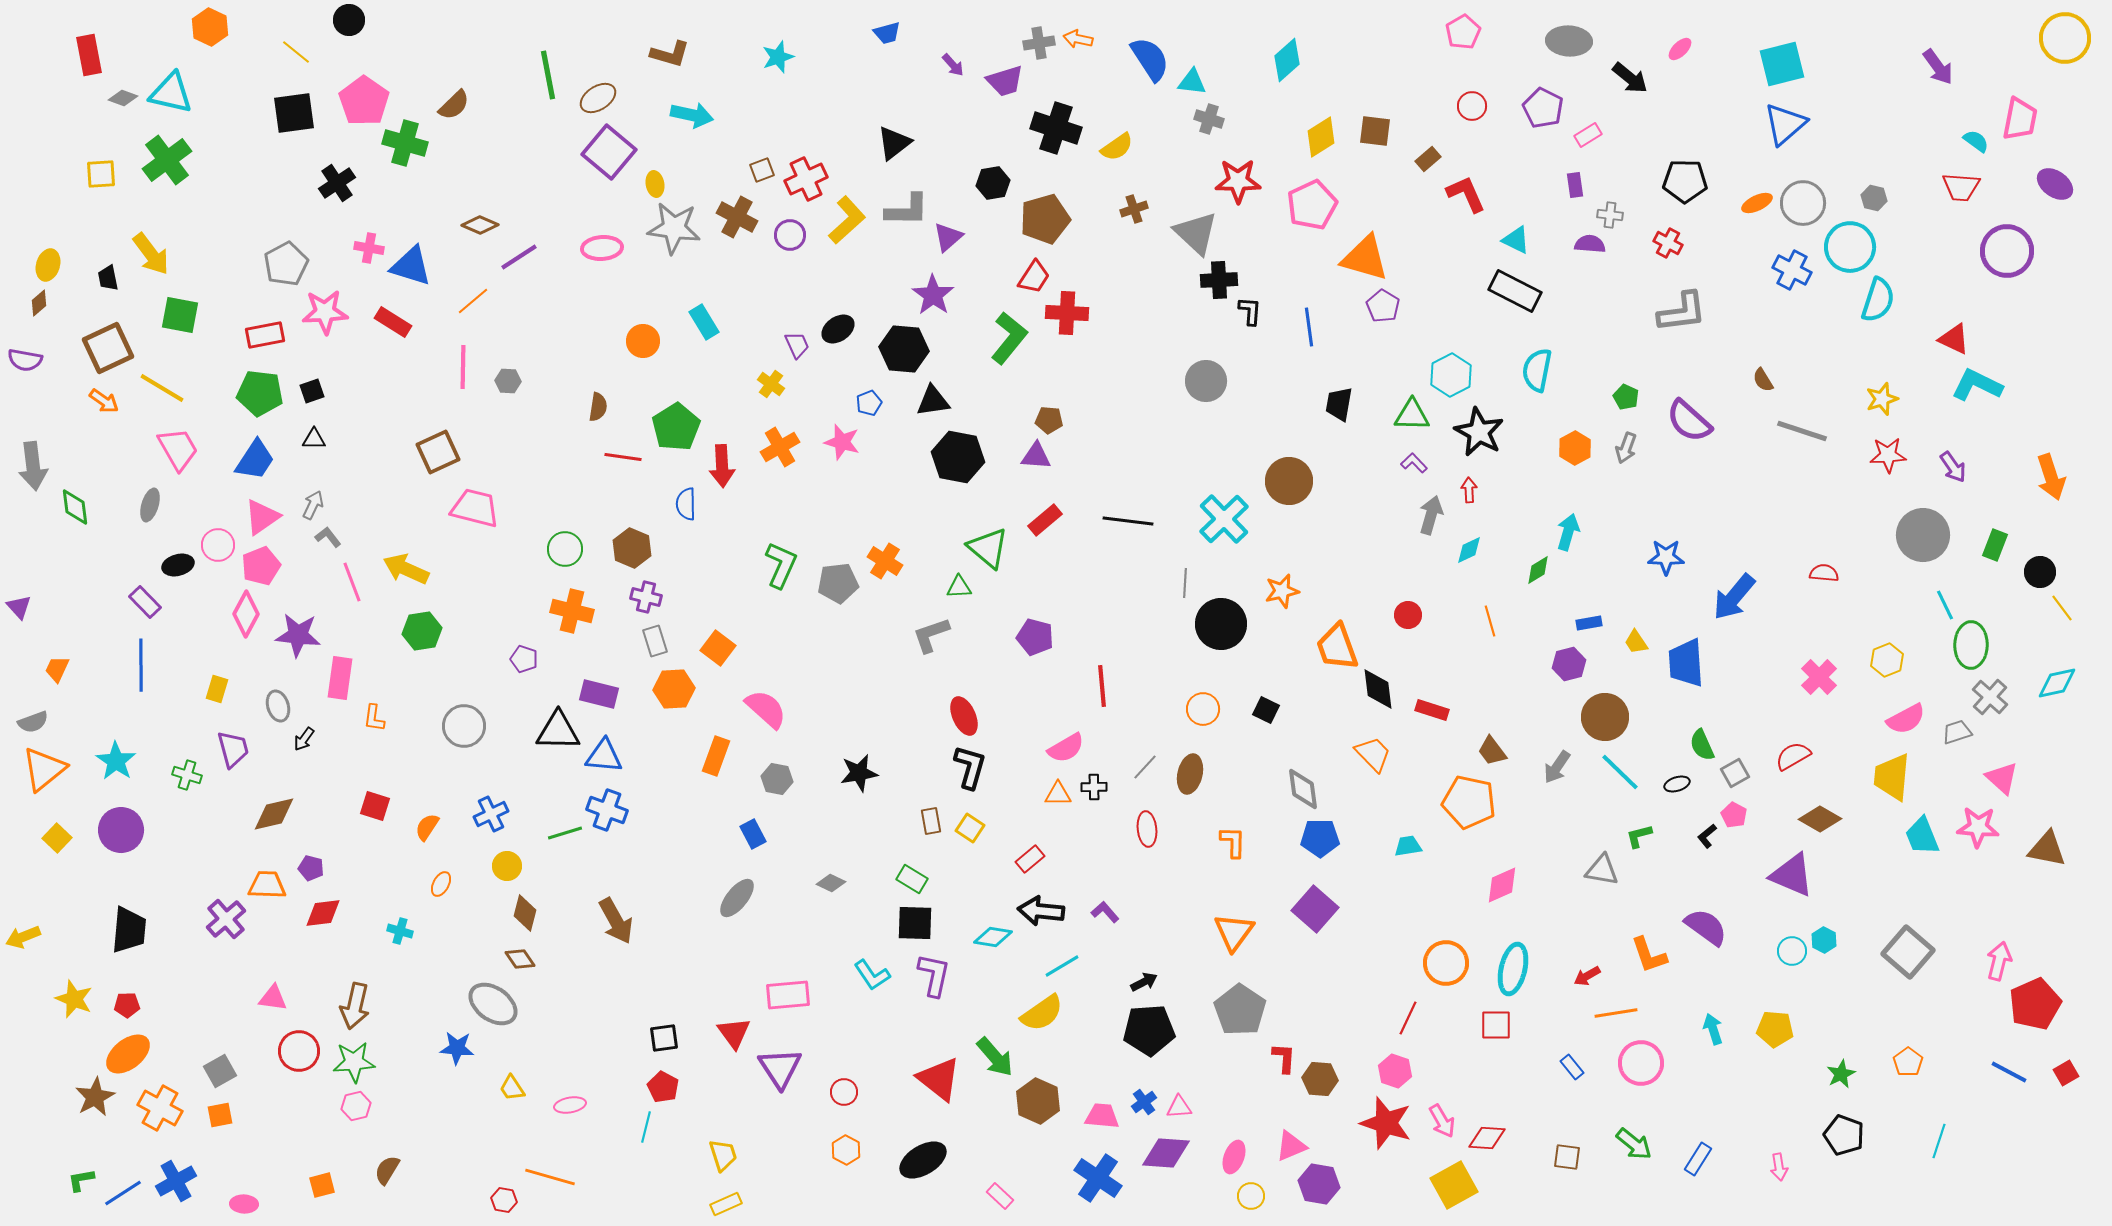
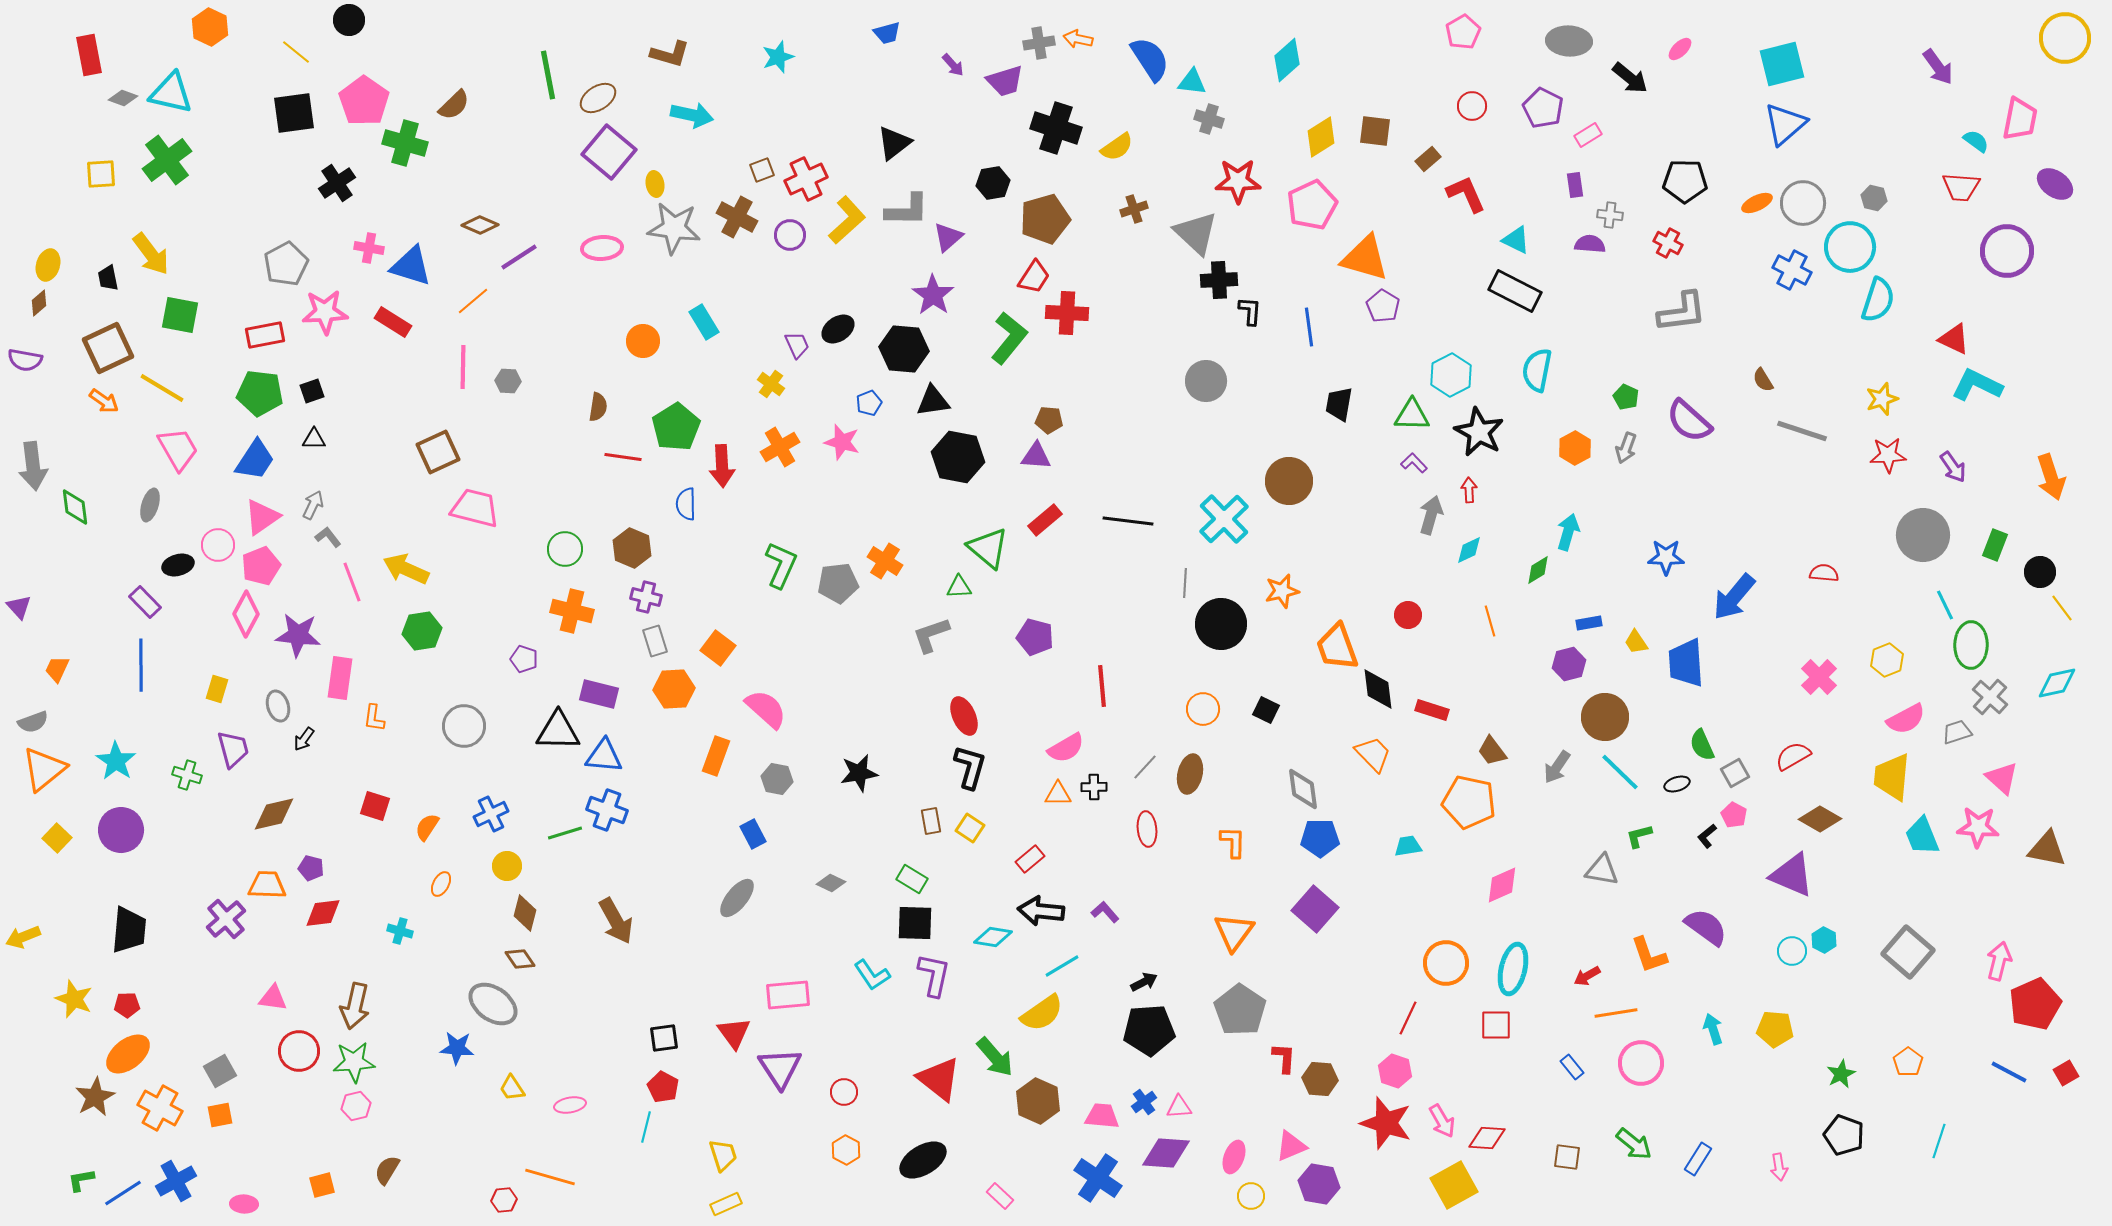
red hexagon at (504, 1200): rotated 15 degrees counterclockwise
